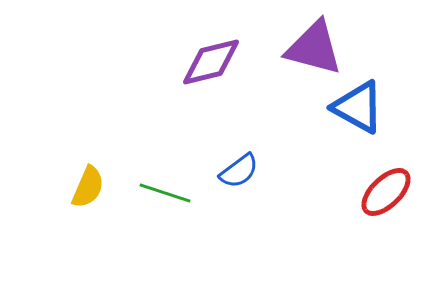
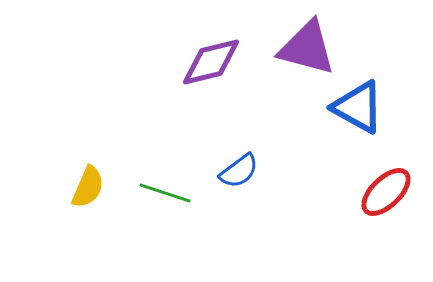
purple triangle: moved 7 px left
